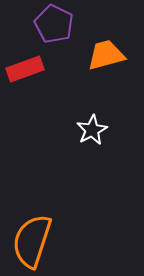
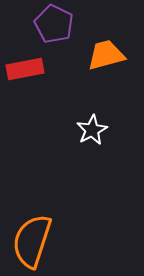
red rectangle: rotated 9 degrees clockwise
